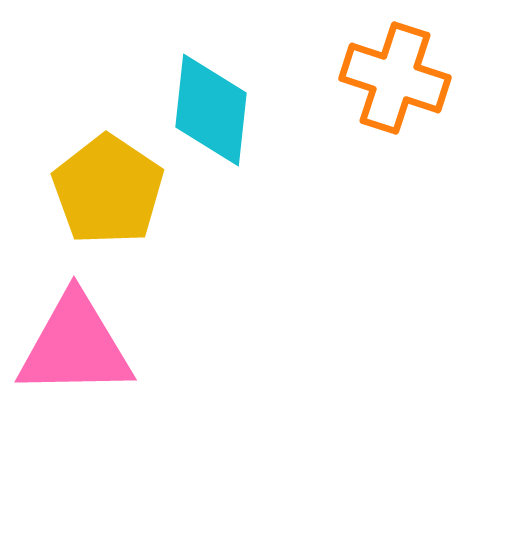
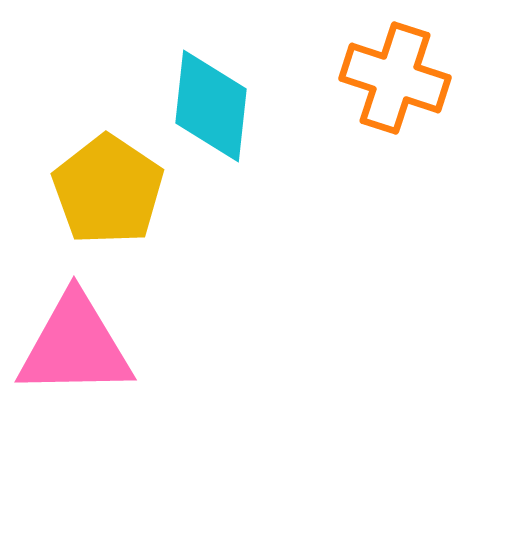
cyan diamond: moved 4 px up
